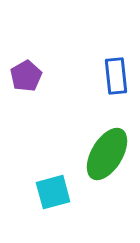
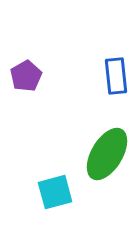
cyan square: moved 2 px right
